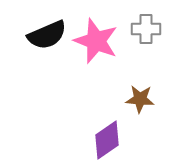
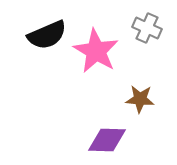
gray cross: moved 1 px right, 1 px up; rotated 24 degrees clockwise
pink star: moved 10 px down; rotated 9 degrees clockwise
purple diamond: rotated 36 degrees clockwise
